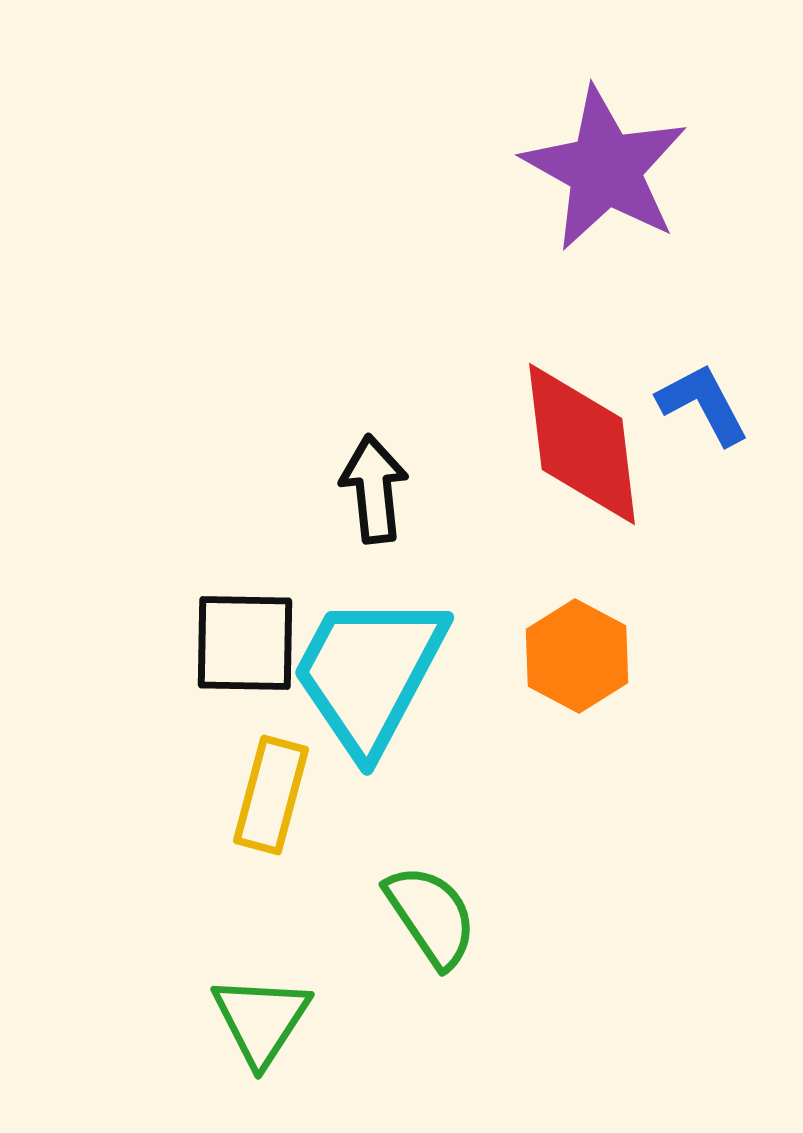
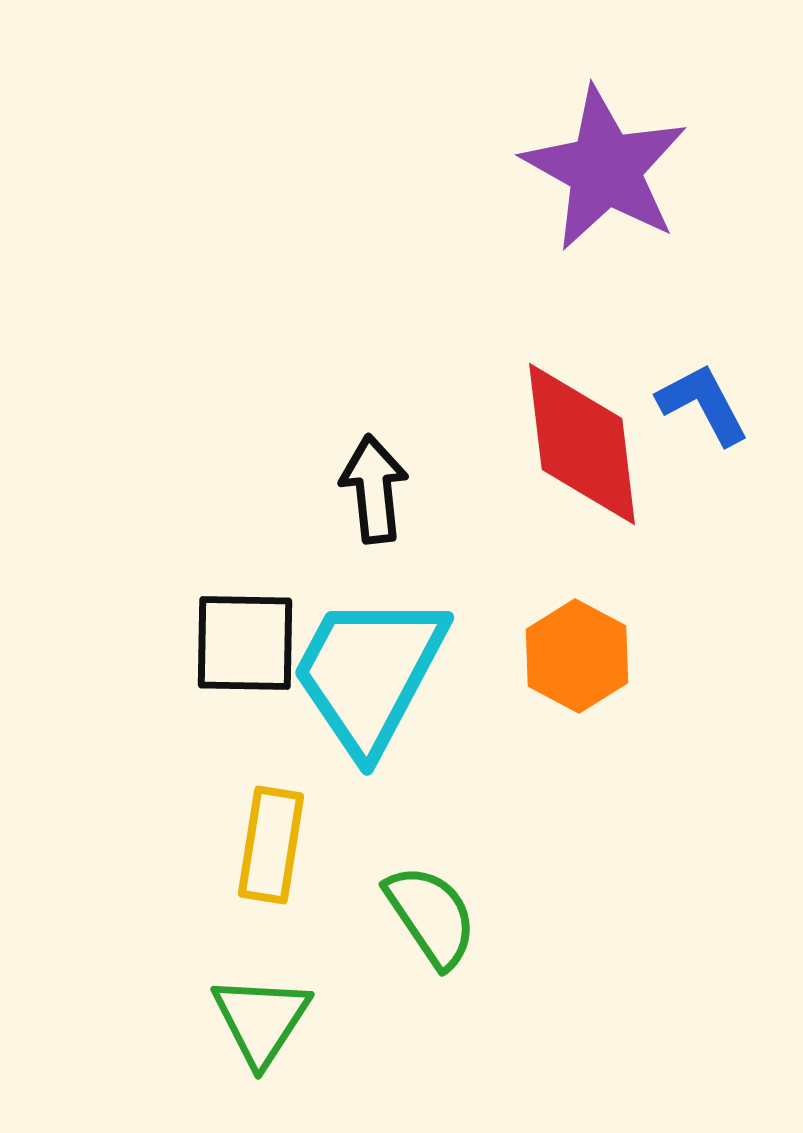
yellow rectangle: moved 50 px down; rotated 6 degrees counterclockwise
